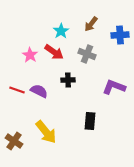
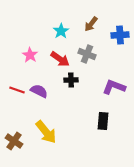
red arrow: moved 6 px right, 7 px down
black cross: moved 3 px right
black rectangle: moved 13 px right
